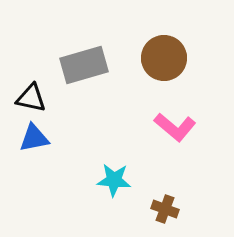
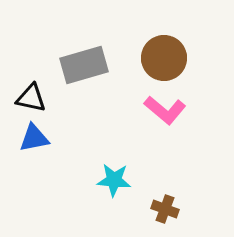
pink L-shape: moved 10 px left, 17 px up
